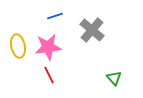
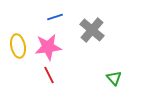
blue line: moved 1 px down
